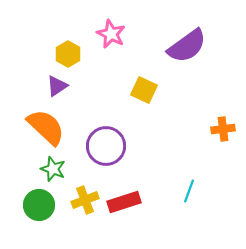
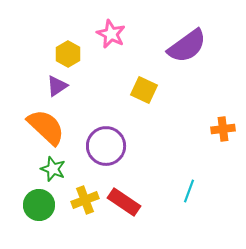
red rectangle: rotated 52 degrees clockwise
